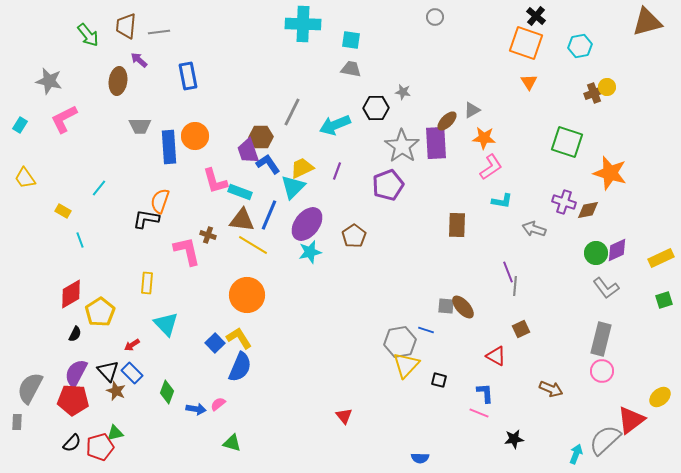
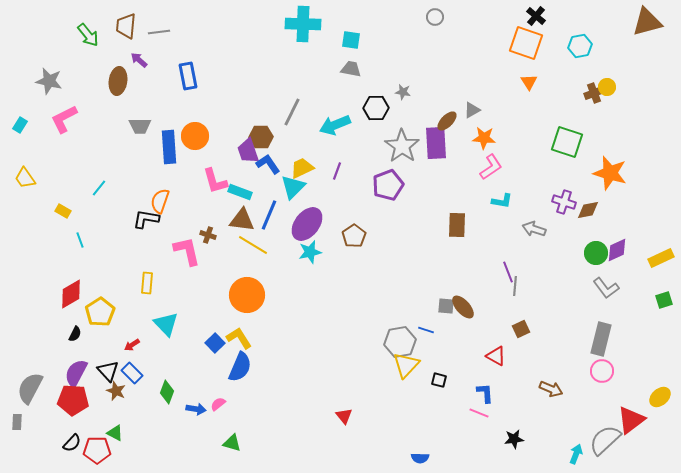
green triangle at (115, 433): rotated 42 degrees clockwise
red pentagon at (100, 447): moved 3 px left, 3 px down; rotated 16 degrees clockwise
